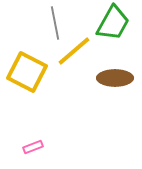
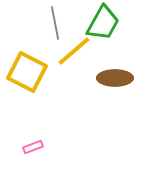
green trapezoid: moved 10 px left
